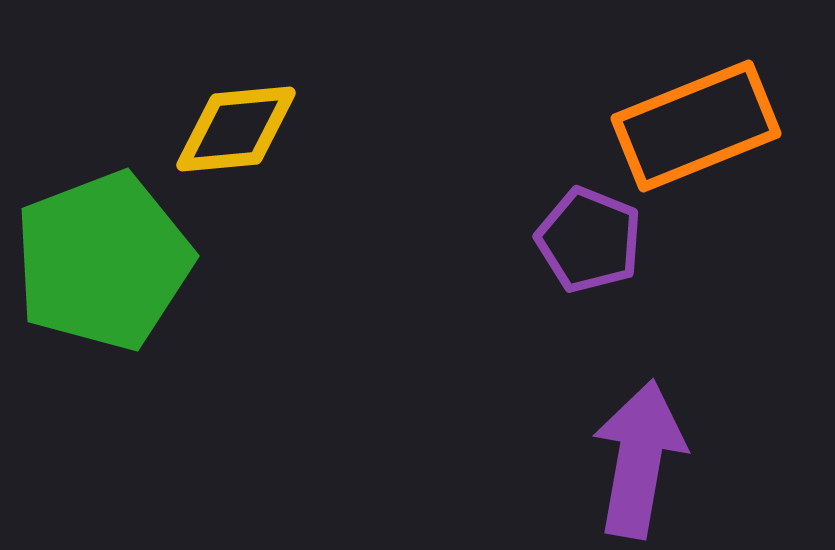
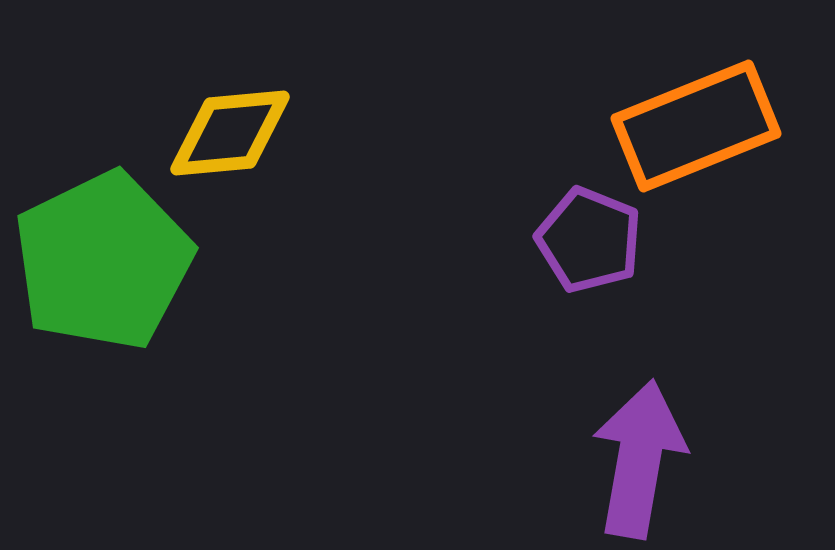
yellow diamond: moved 6 px left, 4 px down
green pentagon: rotated 5 degrees counterclockwise
